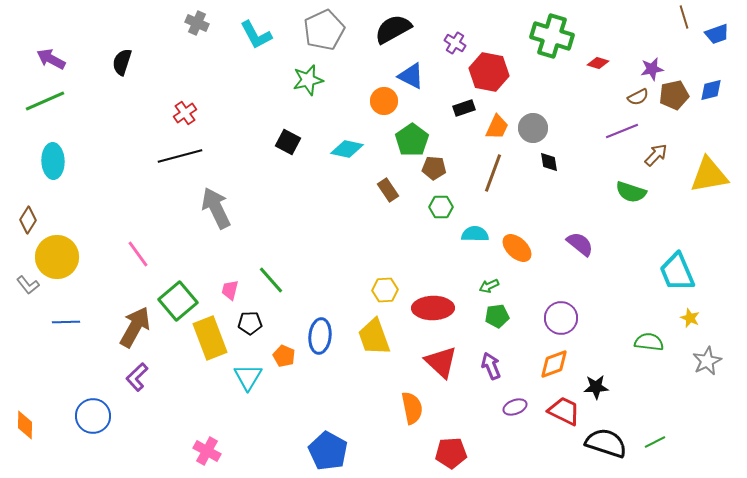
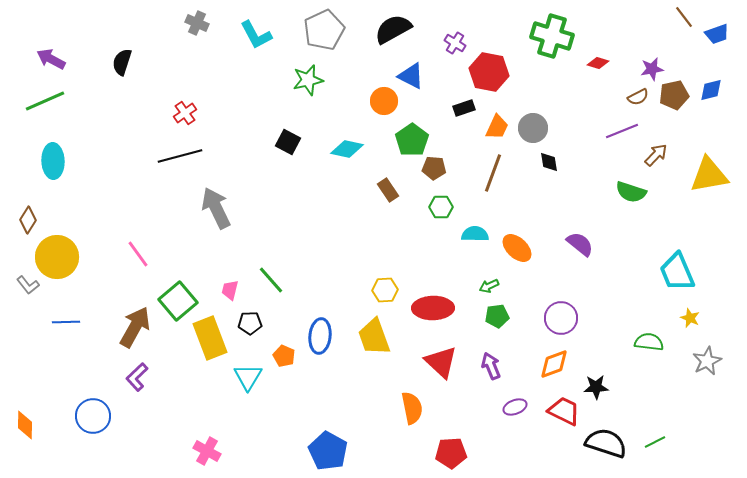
brown line at (684, 17): rotated 20 degrees counterclockwise
